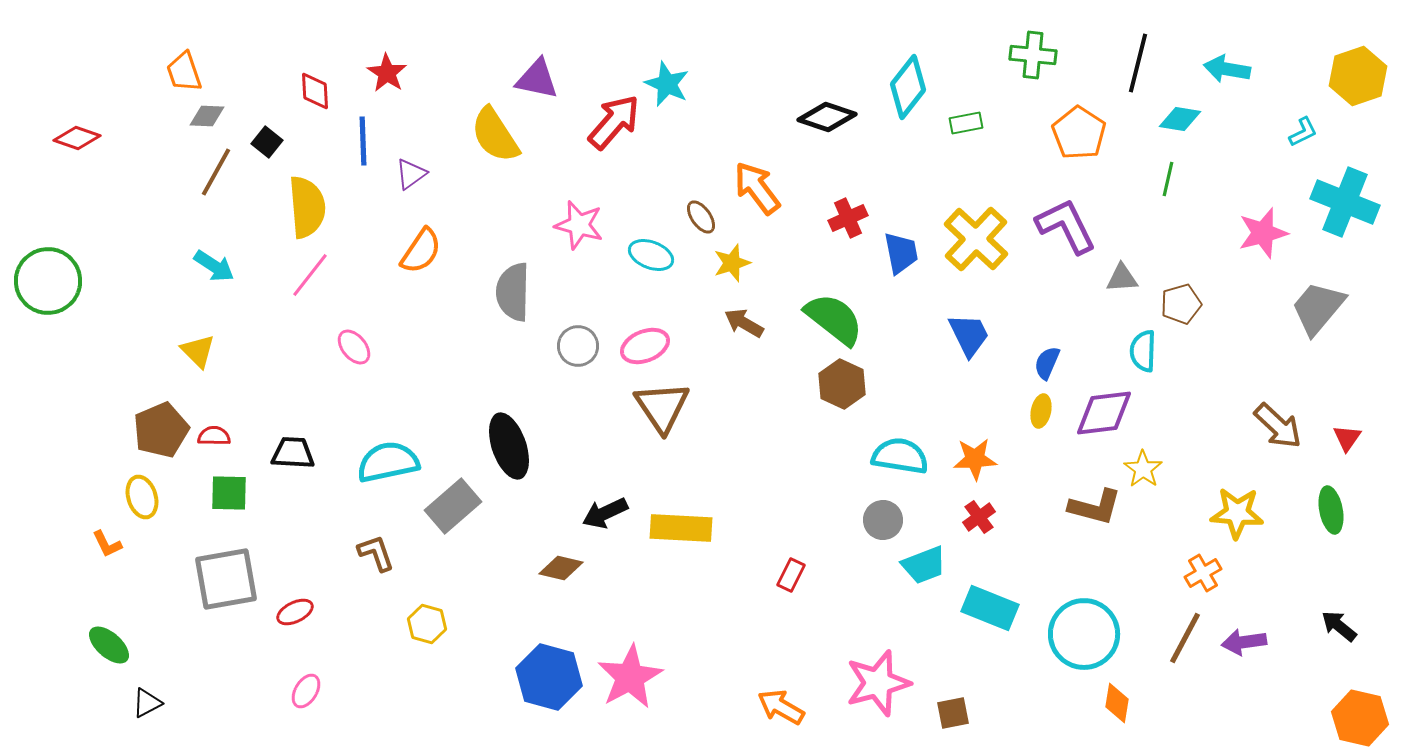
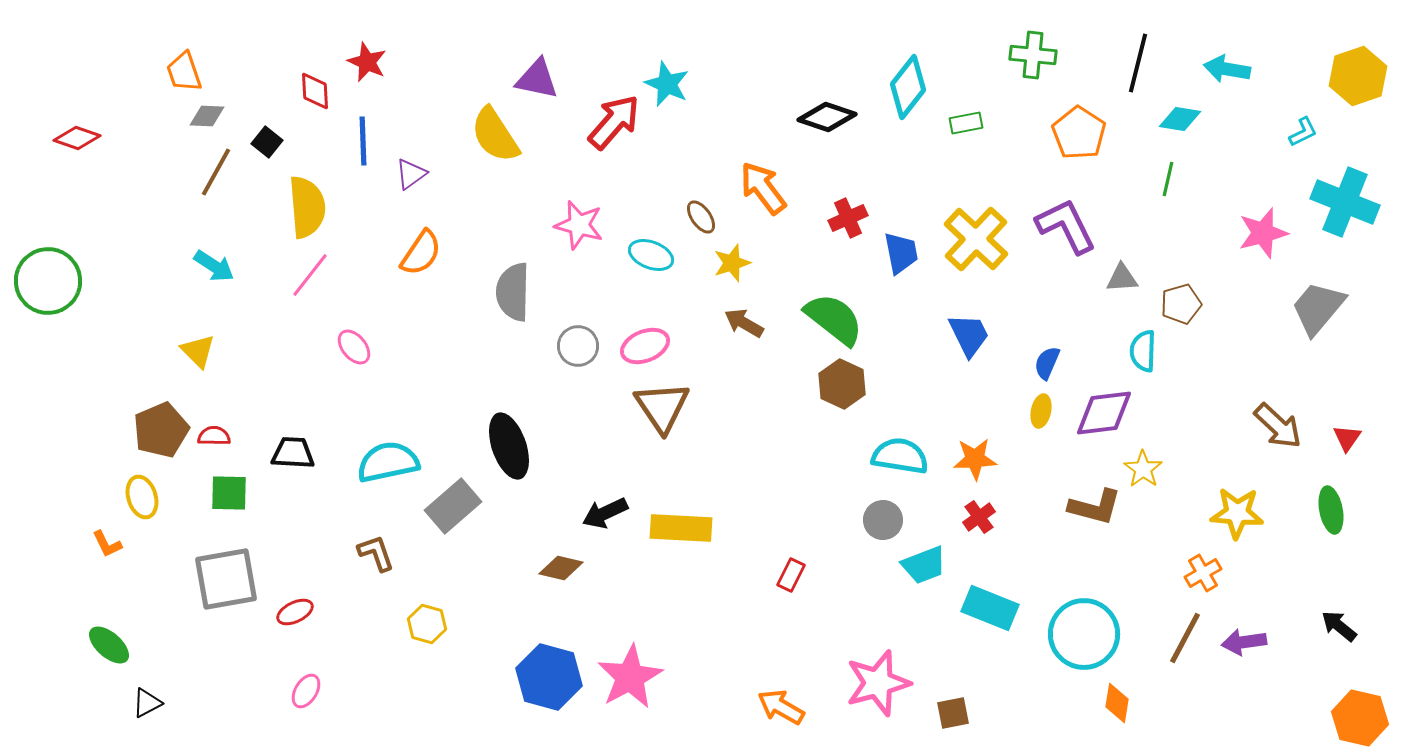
red star at (387, 73): moved 20 px left, 11 px up; rotated 9 degrees counterclockwise
orange arrow at (757, 188): moved 6 px right
orange semicircle at (421, 251): moved 2 px down
